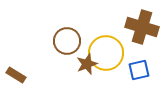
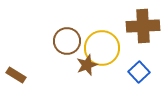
brown cross: moved 1 px right, 1 px up; rotated 20 degrees counterclockwise
yellow circle: moved 4 px left, 5 px up
brown star: moved 1 px down
blue square: moved 2 px down; rotated 30 degrees counterclockwise
